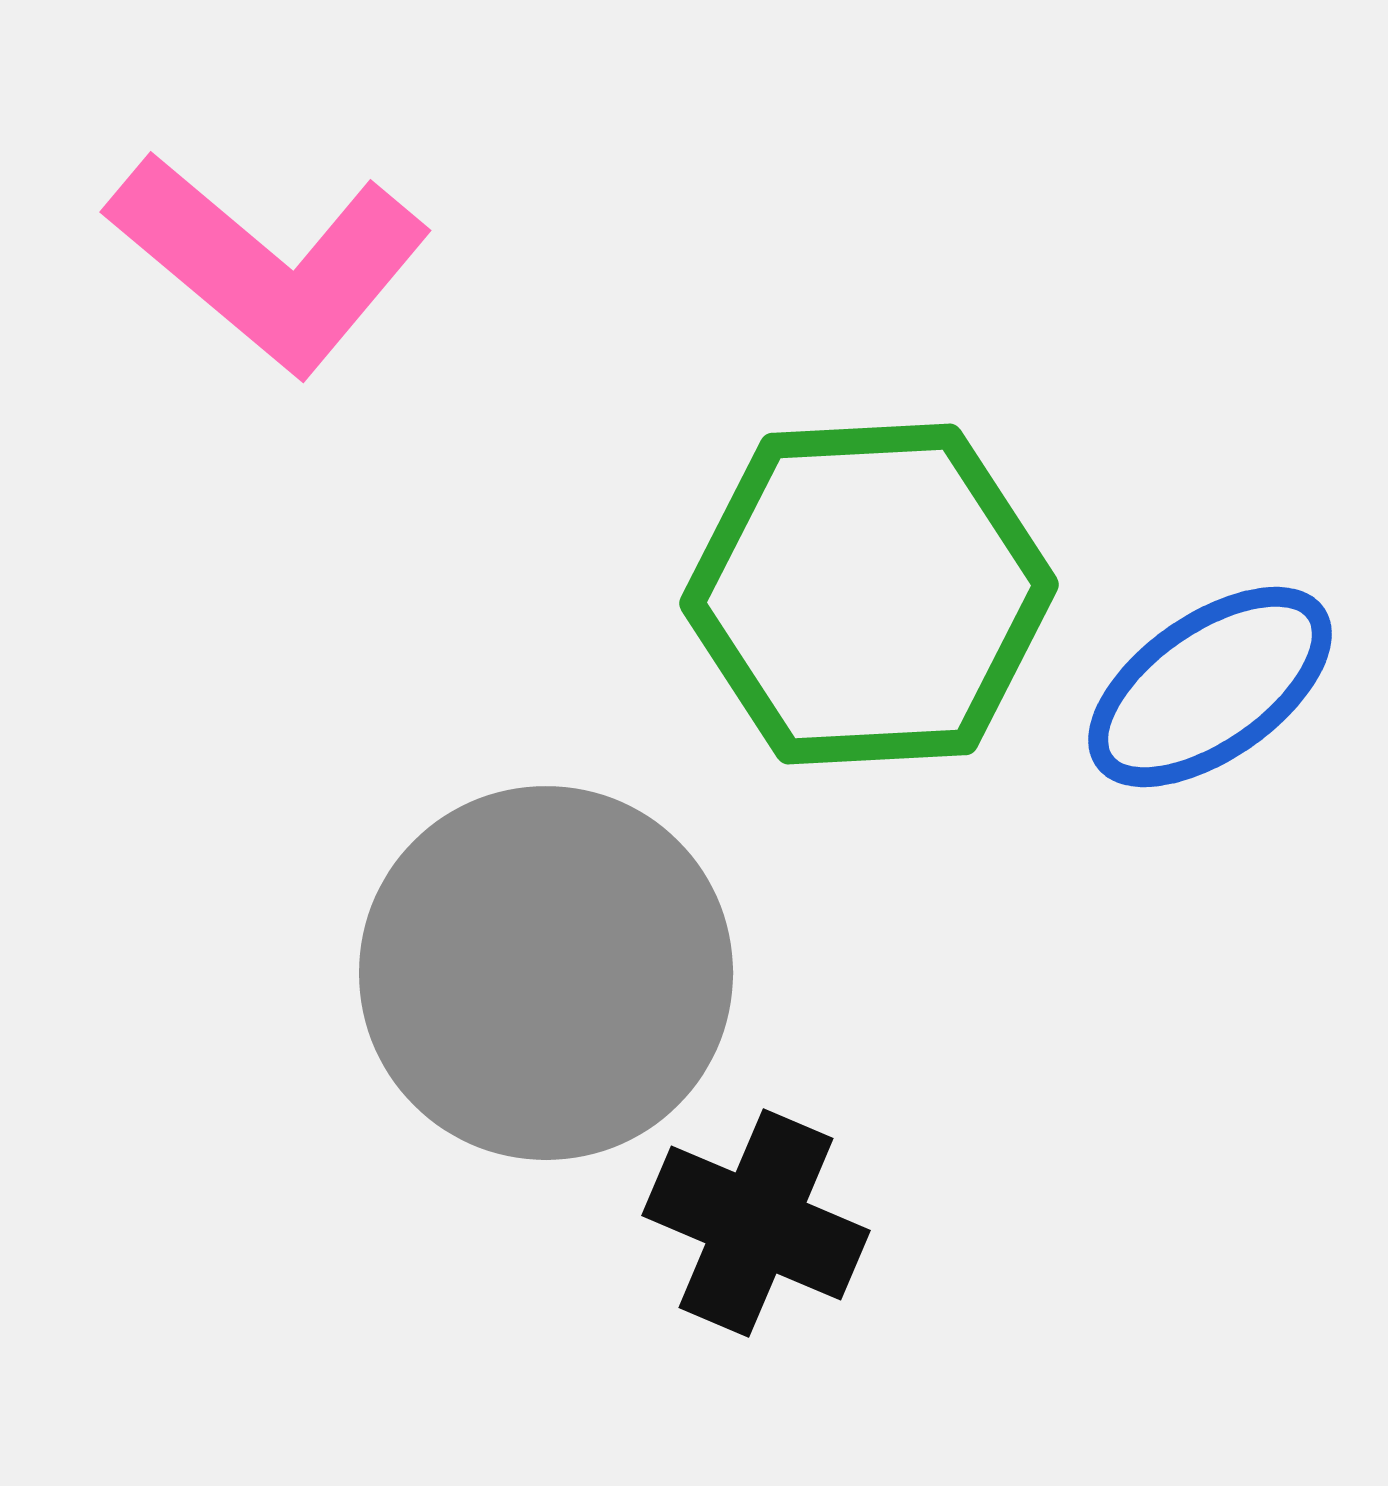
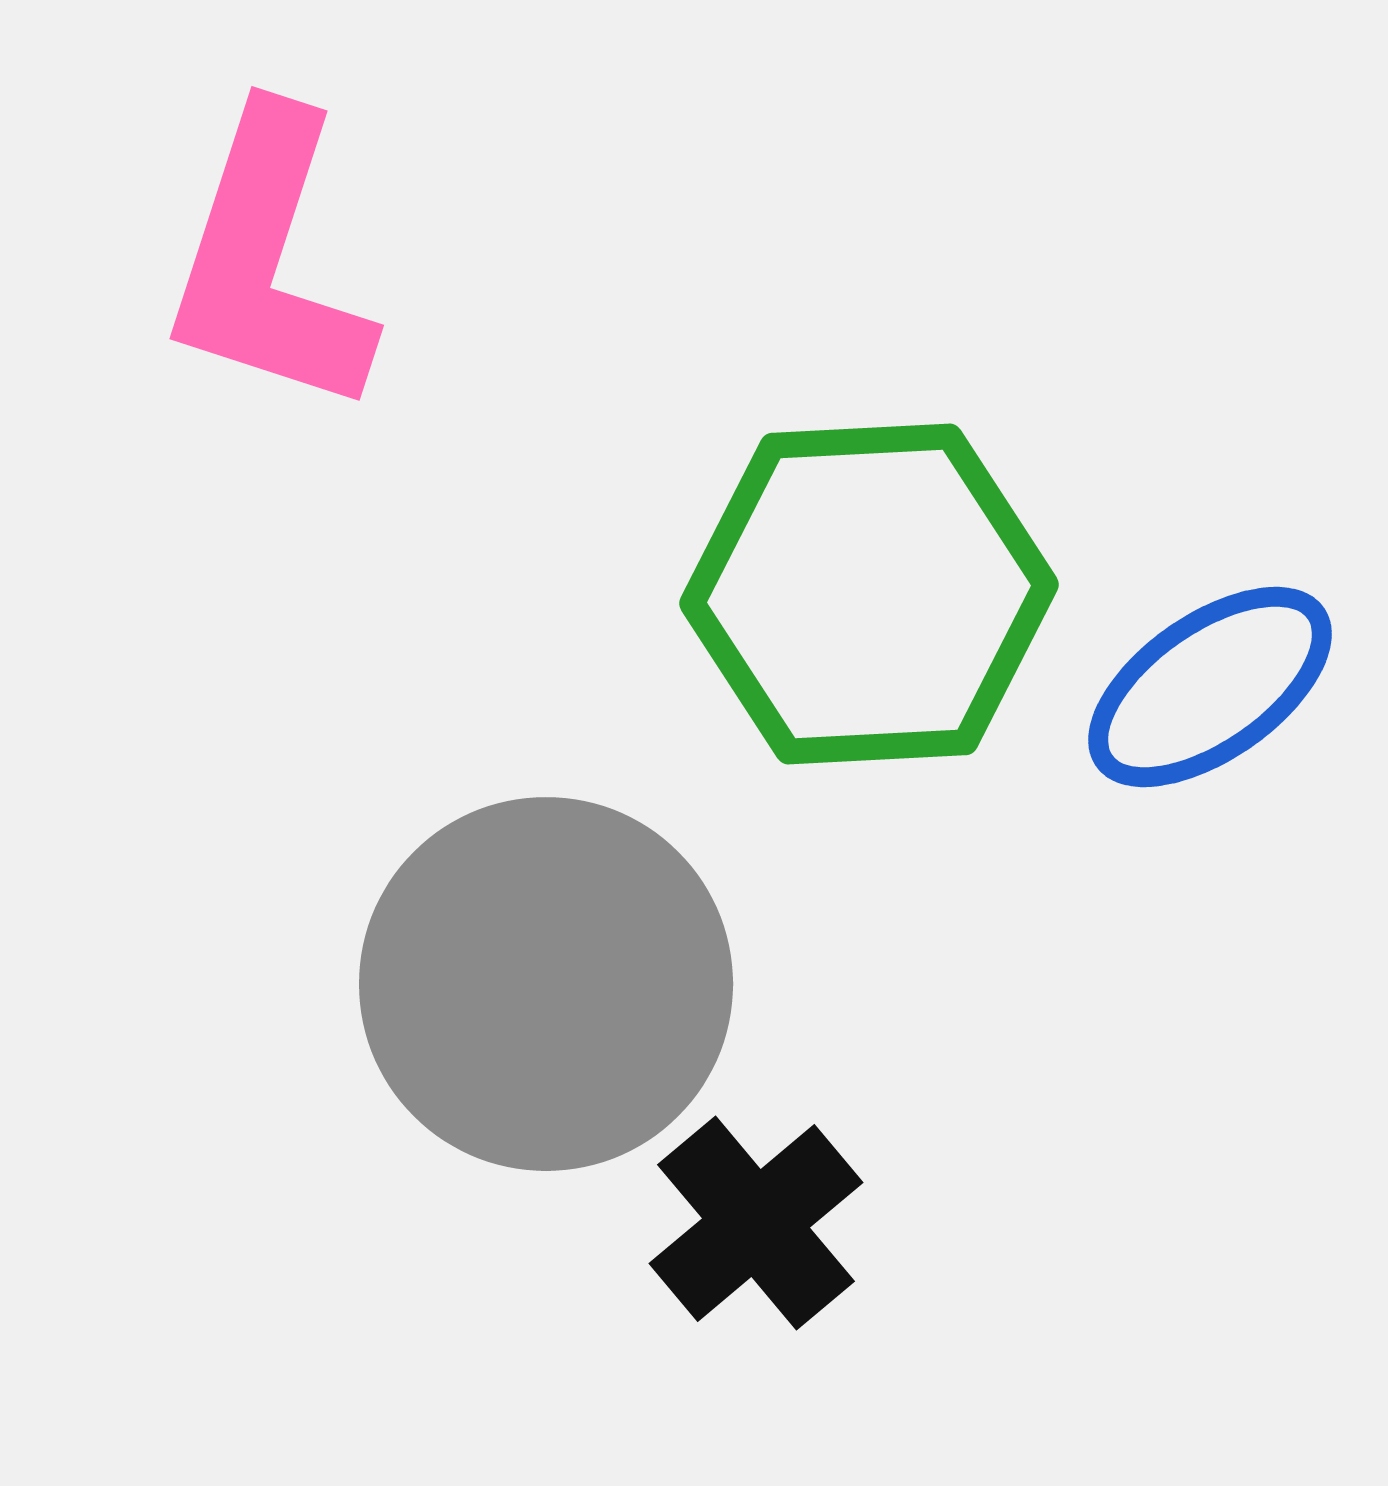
pink L-shape: rotated 68 degrees clockwise
gray circle: moved 11 px down
black cross: rotated 27 degrees clockwise
